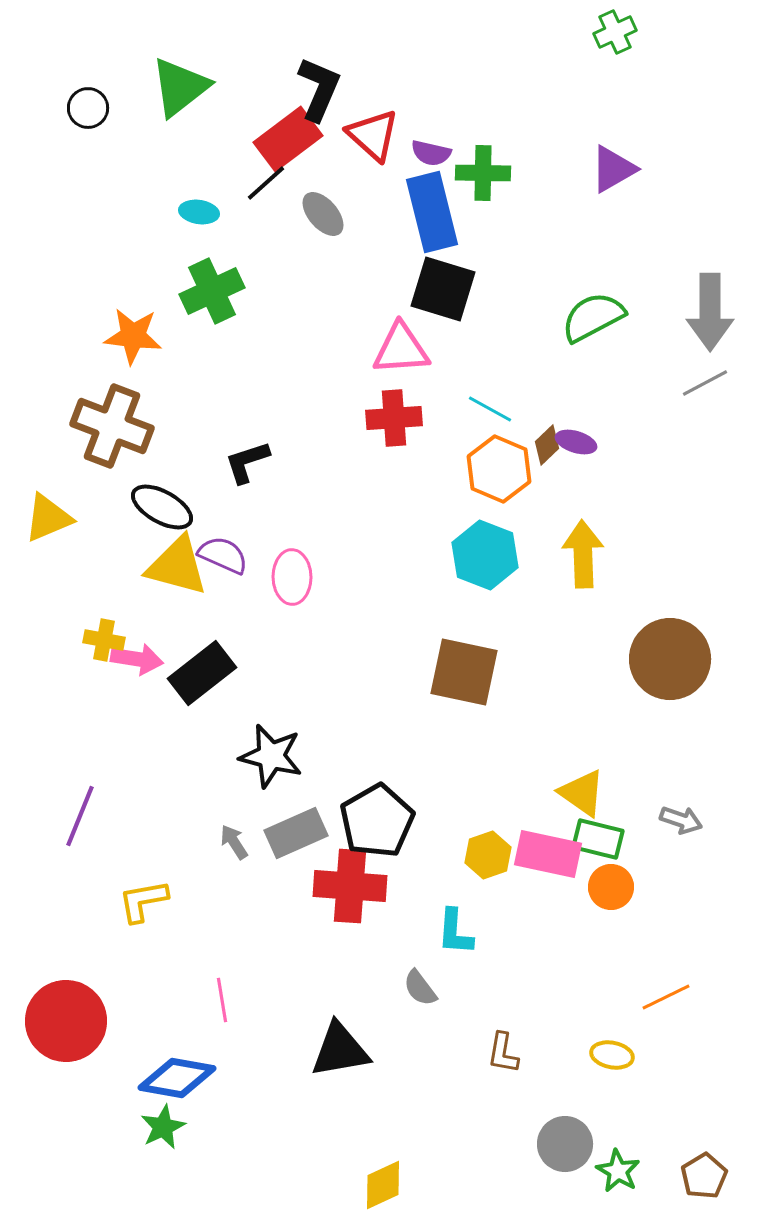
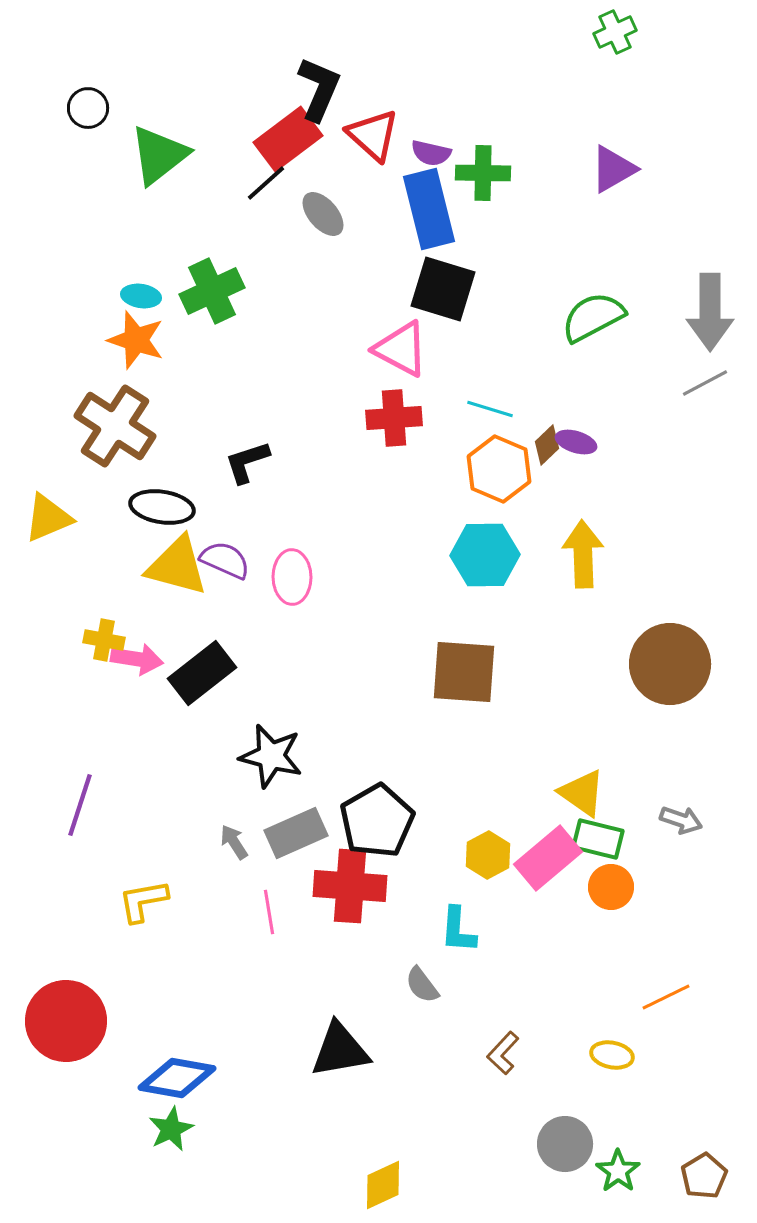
green triangle at (180, 87): moved 21 px left, 68 px down
cyan ellipse at (199, 212): moved 58 px left, 84 px down
blue rectangle at (432, 212): moved 3 px left, 3 px up
orange star at (133, 336): moved 3 px right, 4 px down; rotated 12 degrees clockwise
pink triangle at (401, 349): rotated 32 degrees clockwise
cyan line at (490, 409): rotated 12 degrees counterclockwise
brown cross at (112, 426): moved 3 px right; rotated 12 degrees clockwise
black ellipse at (162, 507): rotated 20 degrees counterclockwise
purple semicircle at (223, 555): moved 2 px right, 5 px down
cyan hexagon at (485, 555): rotated 22 degrees counterclockwise
brown circle at (670, 659): moved 5 px down
brown square at (464, 672): rotated 8 degrees counterclockwise
purple line at (80, 816): moved 11 px up; rotated 4 degrees counterclockwise
pink rectangle at (548, 854): moved 4 px down; rotated 52 degrees counterclockwise
yellow hexagon at (488, 855): rotated 9 degrees counterclockwise
cyan L-shape at (455, 932): moved 3 px right, 2 px up
gray semicircle at (420, 988): moved 2 px right, 3 px up
pink line at (222, 1000): moved 47 px right, 88 px up
brown L-shape at (503, 1053): rotated 33 degrees clockwise
green star at (163, 1127): moved 8 px right, 2 px down
green star at (618, 1171): rotated 6 degrees clockwise
